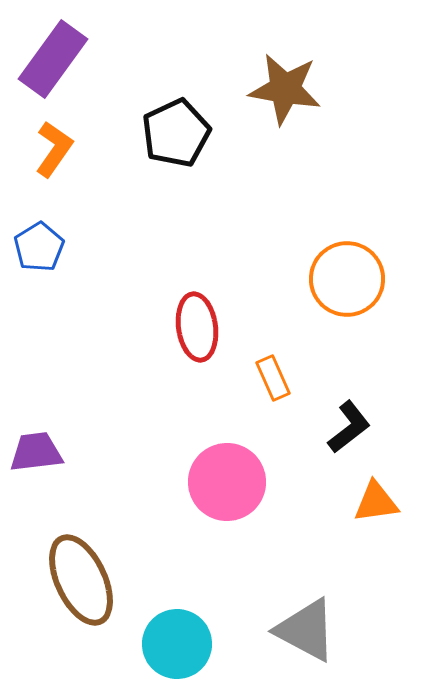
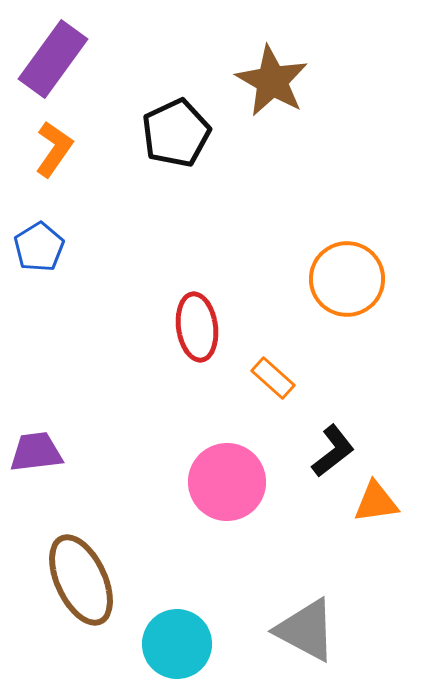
brown star: moved 13 px left, 8 px up; rotated 20 degrees clockwise
orange rectangle: rotated 24 degrees counterclockwise
black L-shape: moved 16 px left, 24 px down
